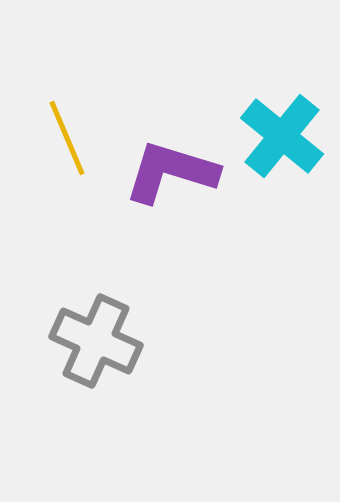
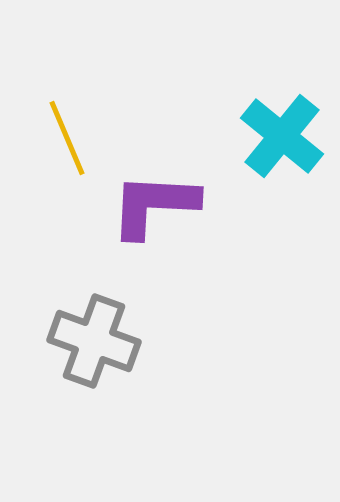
purple L-shape: moved 17 px left, 33 px down; rotated 14 degrees counterclockwise
gray cross: moved 2 px left; rotated 4 degrees counterclockwise
